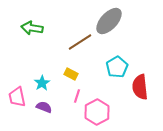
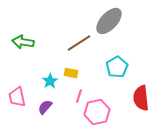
green arrow: moved 9 px left, 14 px down
brown line: moved 1 px left, 1 px down
yellow rectangle: moved 1 px up; rotated 16 degrees counterclockwise
cyan star: moved 8 px right, 2 px up
red semicircle: moved 1 px right, 11 px down
pink line: moved 2 px right
purple semicircle: moved 1 px right; rotated 70 degrees counterclockwise
pink hexagon: rotated 15 degrees clockwise
